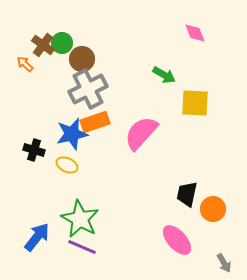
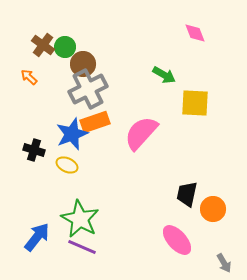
green circle: moved 3 px right, 4 px down
brown circle: moved 1 px right, 5 px down
orange arrow: moved 4 px right, 13 px down
blue star: rotated 8 degrees counterclockwise
